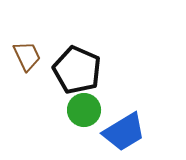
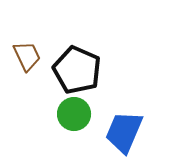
green circle: moved 10 px left, 4 px down
blue trapezoid: rotated 144 degrees clockwise
